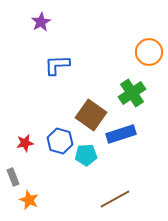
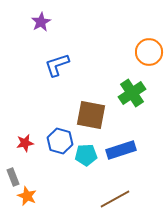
blue L-shape: rotated 16 degrees counterclockwise
brown square: rotated 24 degrees counterclockwise
blue rectangle: moved 16 px down
orange star: moved 2 px left, 4 px up
